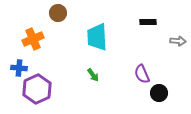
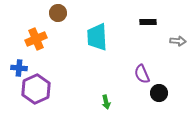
orange cross: moved 3 px right
green arrow: moved 13 px right, 27 px down; rotated 24 degrees clockwise
purple hexagon: moved 1 px left
